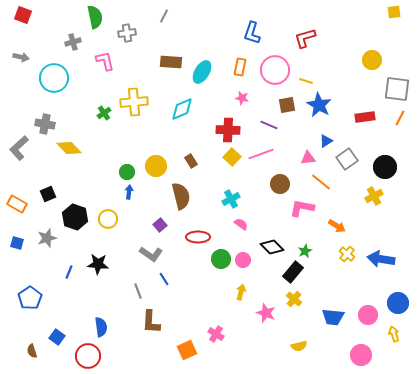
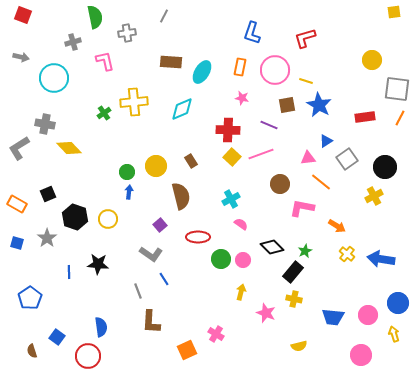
gray L-shape at (19, 148): rotated 10 degrees clockwise
gray star at (47, 238): rotated 18 degrees counterclockwise
blue line at (69, 272): rotated 24 degrees counterclockwise
yellow cross at (294, 299): rotated 28 degrees counterclockwise
